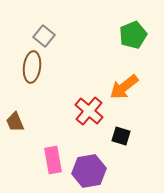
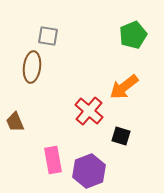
gray square: moved 4 px right; rotated 30 degrees counterclockwise
purple hexagon: rotated 12 degrees counterclockwise
